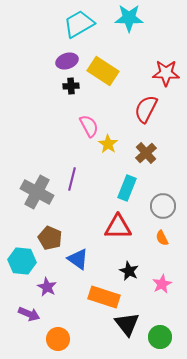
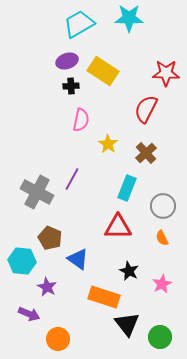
pink semicircle: moved 8 px left, 6 px up; rotated 40 degrees clockwise
purple line: rotated 15 degrees clockwise
